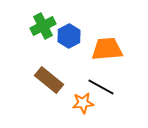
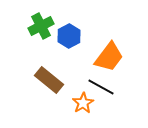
green cross: moved 2 px left
orange trapezoid: moved 2 px right, 8 px down; rotated 132 degrees clockwise
orange star: rotated 25 degrees counterclockwise
